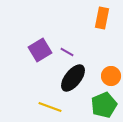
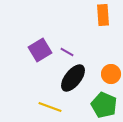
orange rectangle: moved 1 px right, 3 px up; rotated 15 degrees counterclockwise
orange circle: moved 2 px up
green pentagon: rotated 25 degrees counterclockwise
